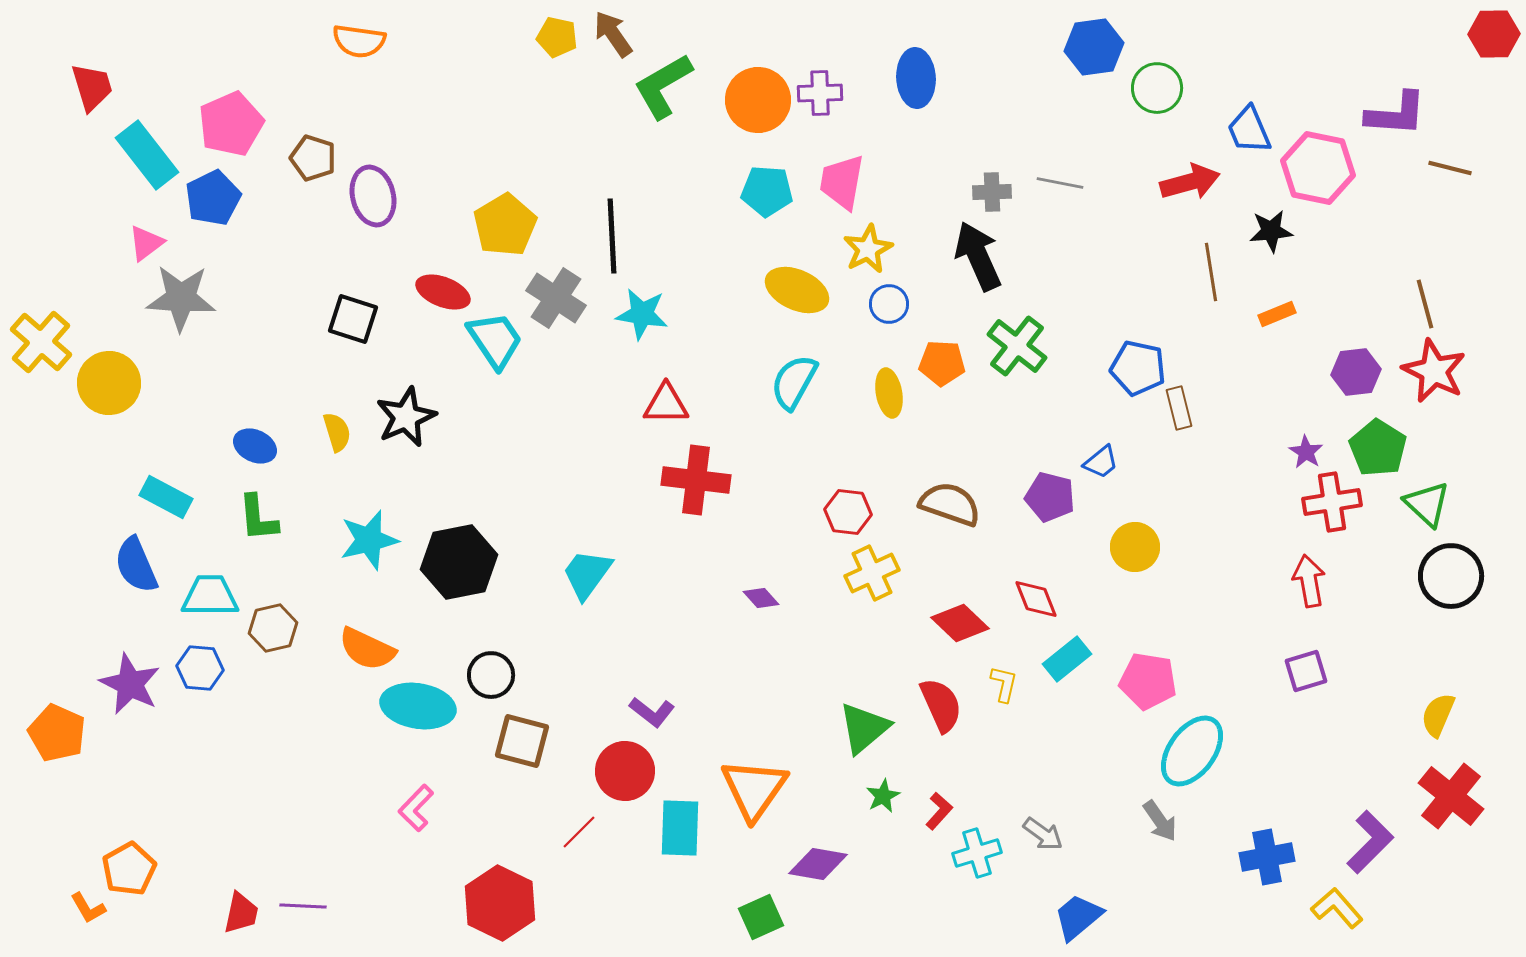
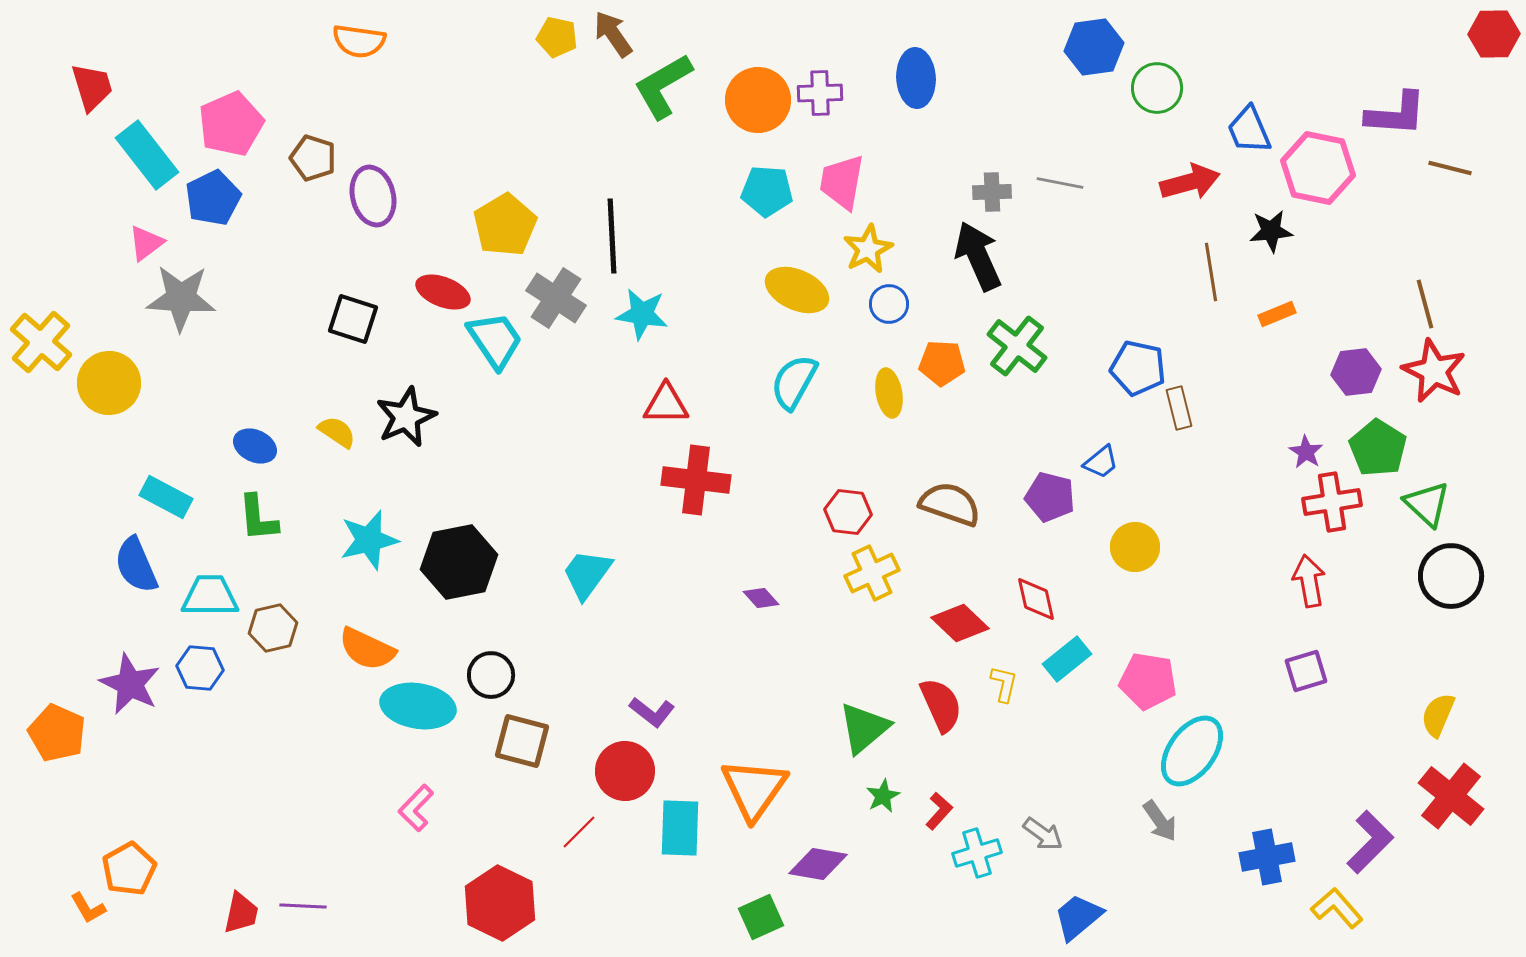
yellow semicircle at (337, 432): rotated 39 degrees counterclockwise
red diamond at (1036, 599): rotated 9 degrees clockwise
